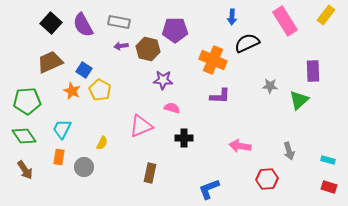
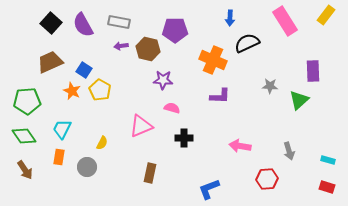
blue arrow: moved 2 px left, 1 px down
gray circle: moved 3 px right
red rectangle: moved 2 px left
